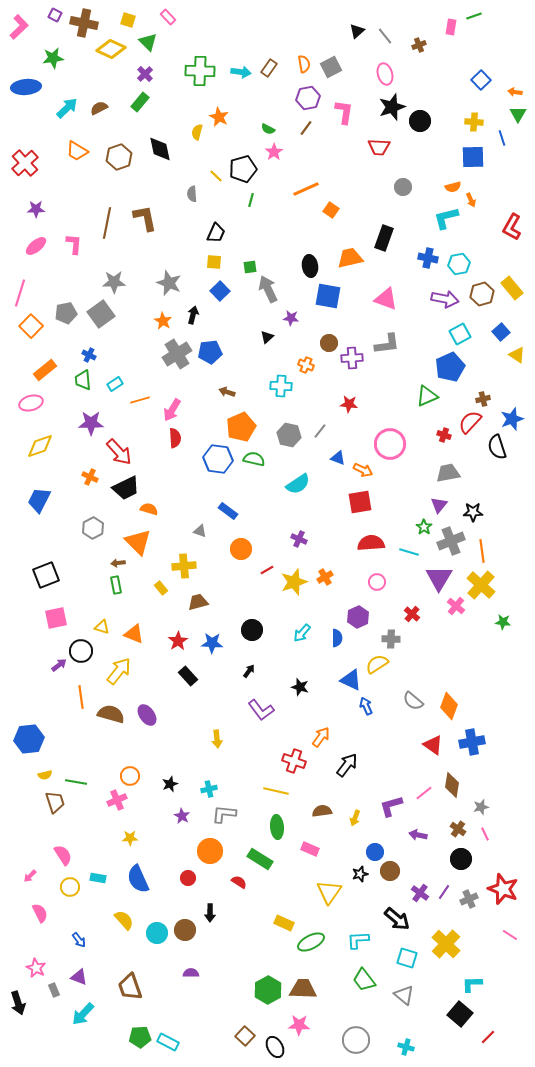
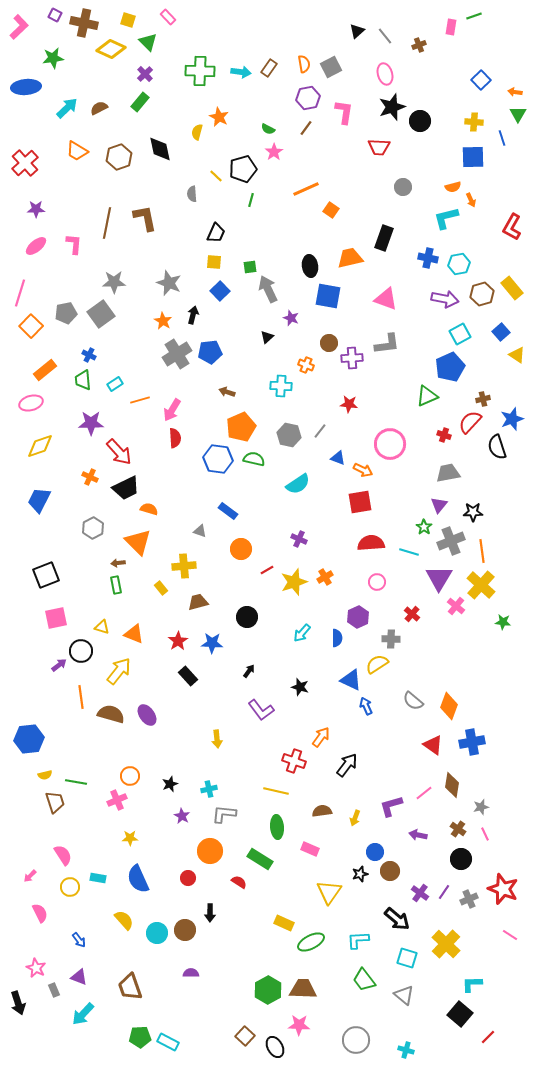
purple star at (291, 318): rotated 14 degrees clockwise
black circle at (252, 630): moved 5 px left, 13 px up
cyan cross at (406, 1047): moved 3 px down
